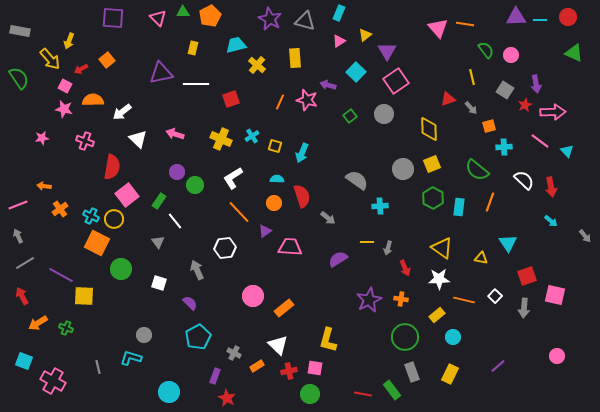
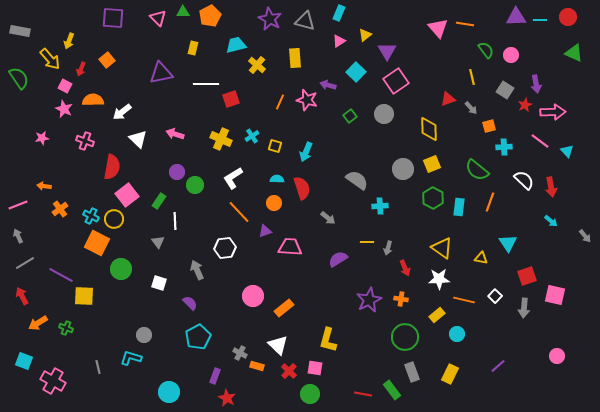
red arrow at (81, 69): rotated 40 degrees counterclockwise
white line at (196, 84): moved 10 px right
pink star at (64, 109): rotated 12 degrees clockwise
cyan arrow at (302, 153): moved 4 px right, 1 px up
red semicircle at (302, 196): moved 8 px up
white line at (175, 221): rotated 36 degrees clockwise
purple triangle at (265, 231): rotated 16 degrees clockwise
cyan circle at (453, 337): moved 4 px right, 3 px up
gray cross at (234, 353): moved 6 px right
orange rectangle at (257, 366): rotated 48 degrees clockwise
red cross at (289, 371): rotated 35 degrees counterclockwise
